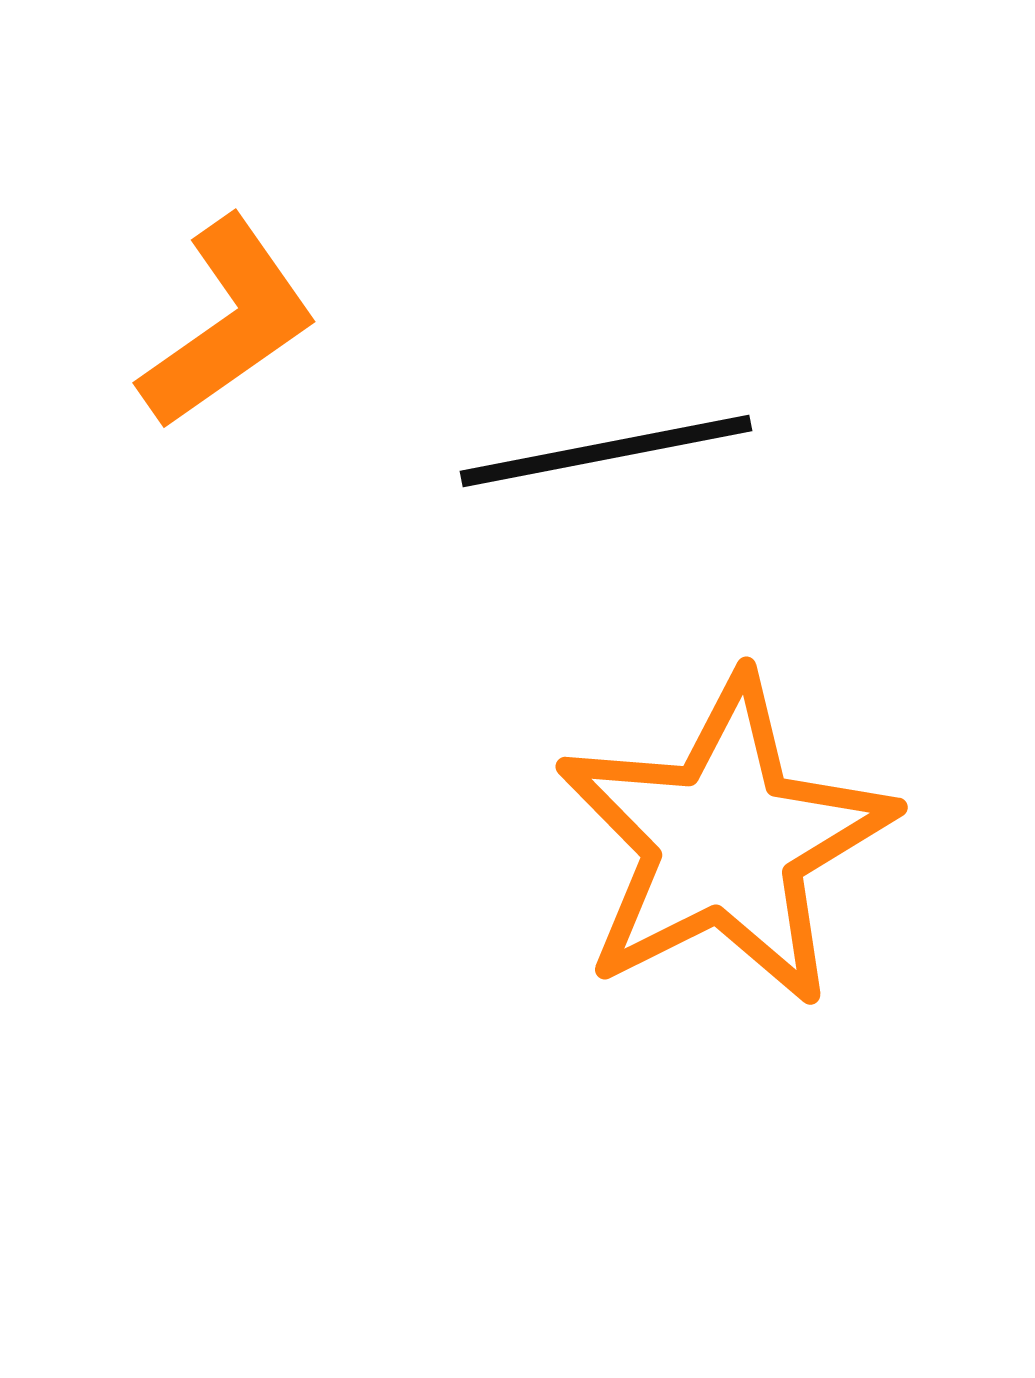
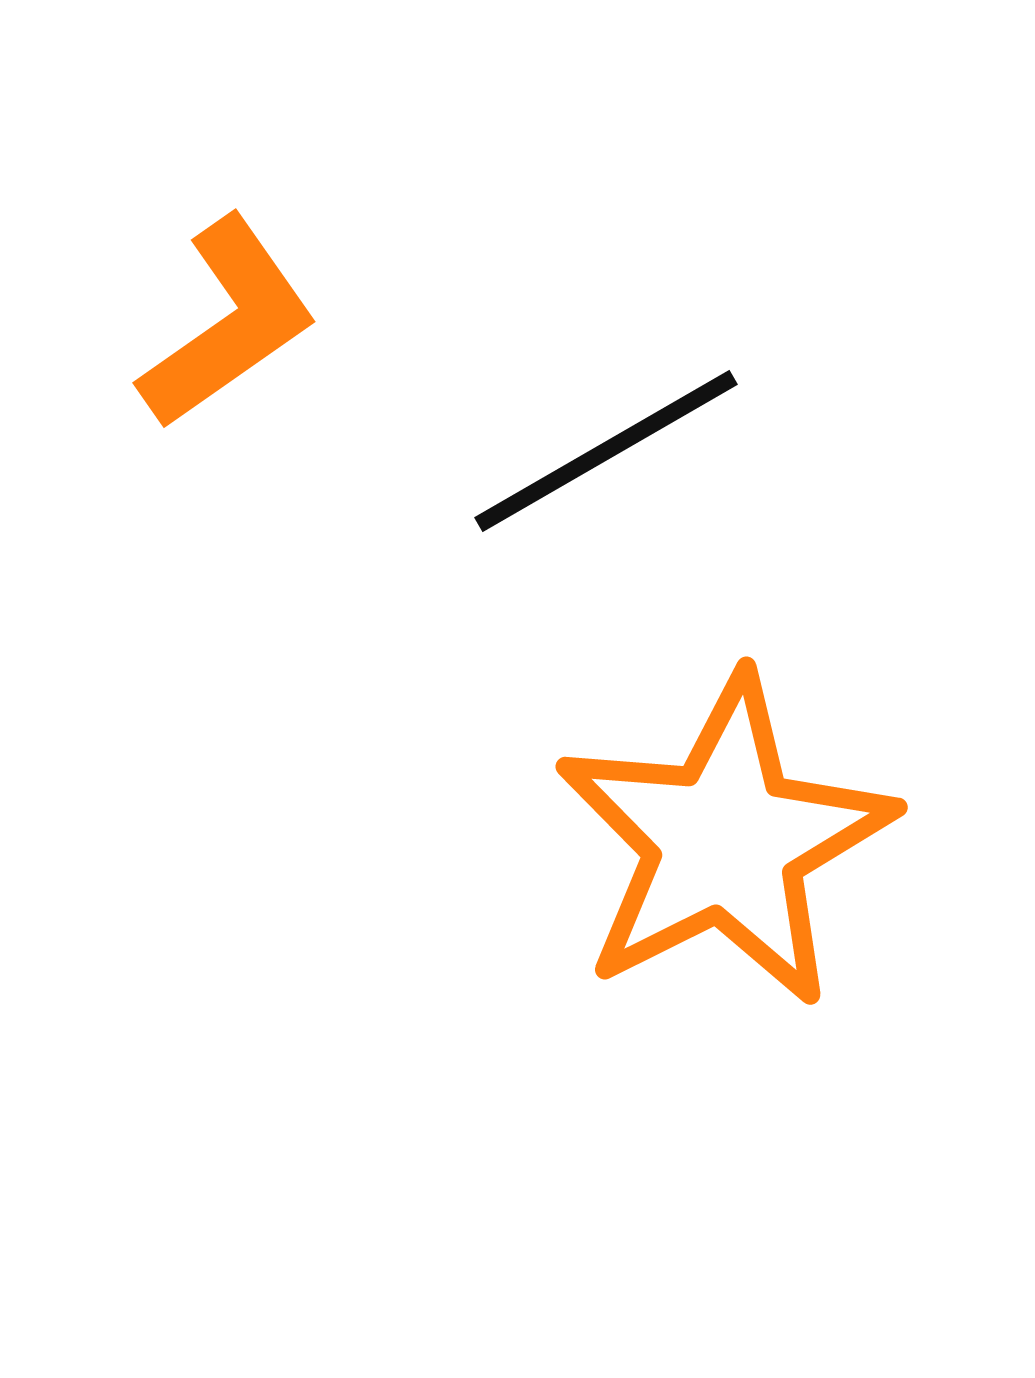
black line: rotated 19 degrees counterclockwise
